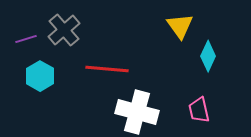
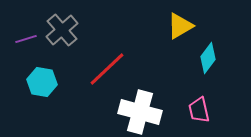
yellow triangle: rotated 36 degrees clockwise
gray cross: moved 2 px left
cyan diamond: moved 2 px down; rotated 12 degrees clockwise
red line: rotated 48 degrees counterclockwise
cyan hexagon: moved 2 px right, 6 px down; rotated 20 degrees counterclockwise
white cross: moved 3 px right
